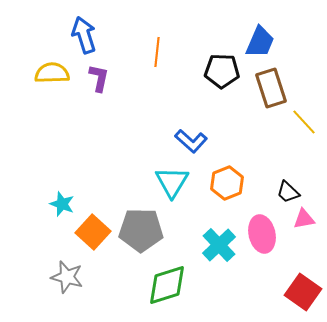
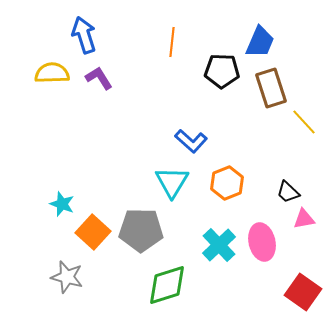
orange line: moved 15 px right, 10 px up
purple L-shape: rotated 44 degrees counterclockwise
pink ellipse: moved 8 px down
